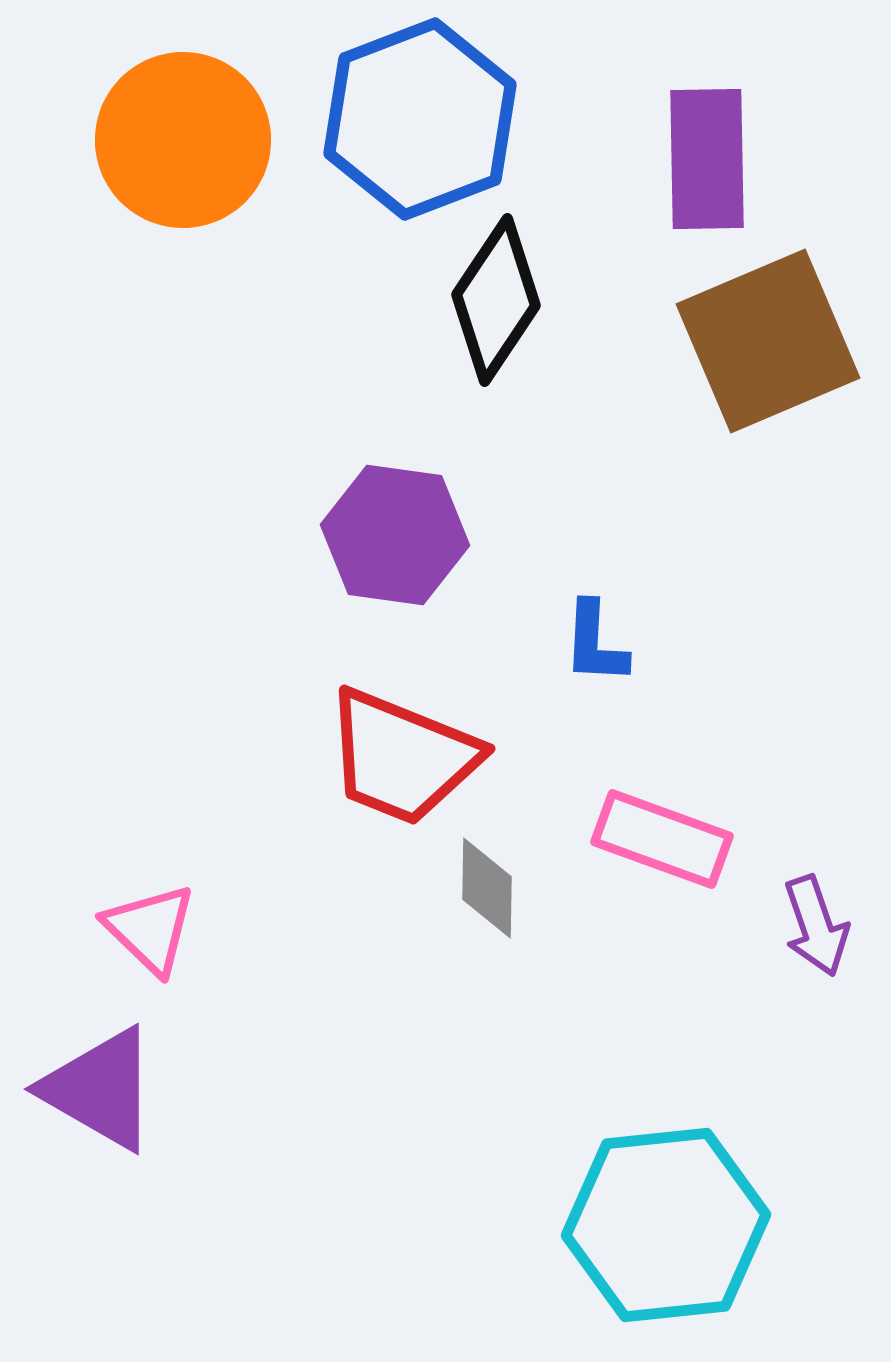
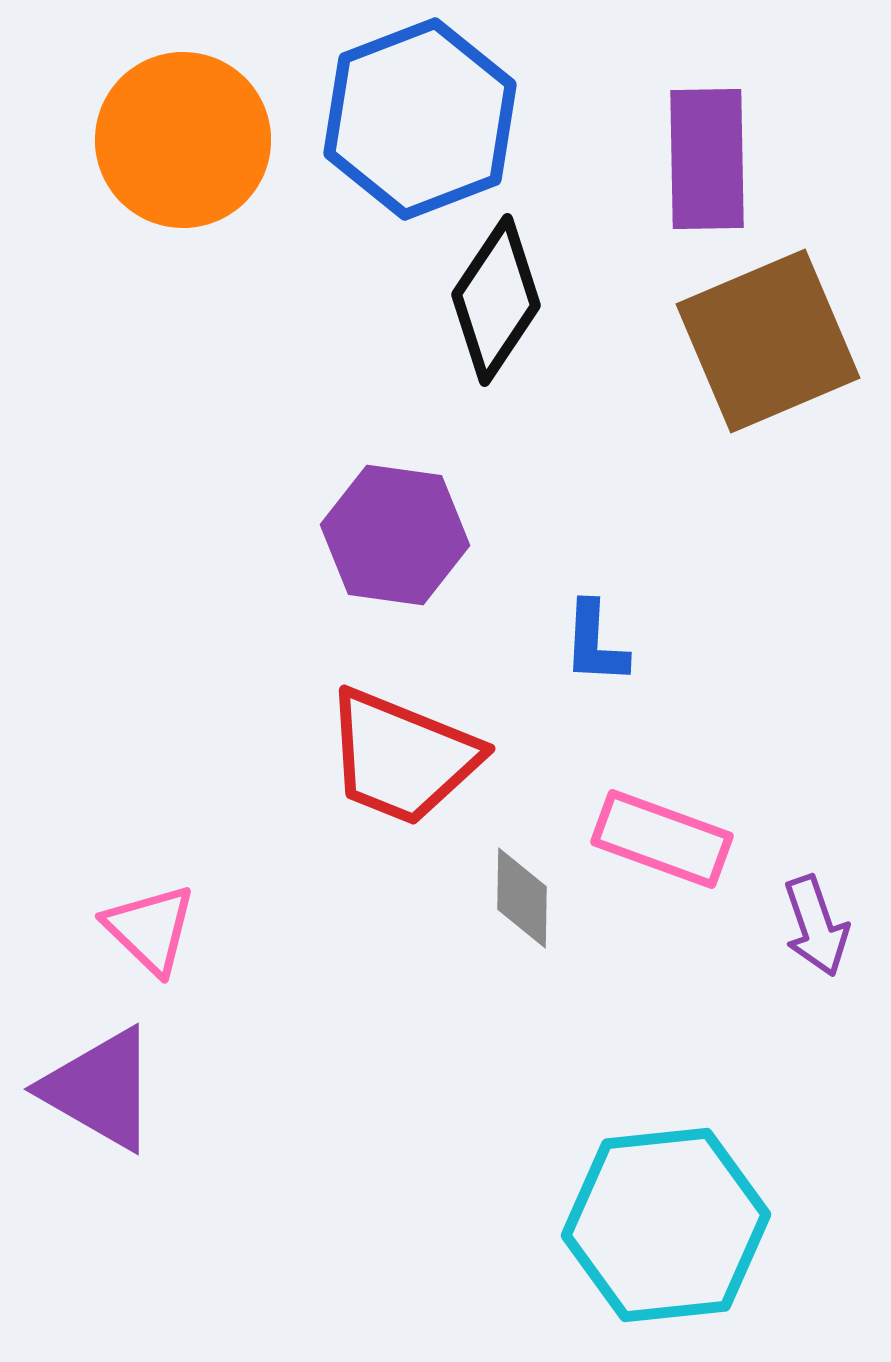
gray diamond: moved 35 px right, 10 px down
